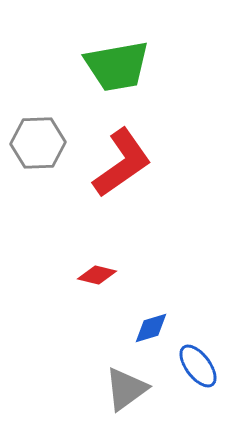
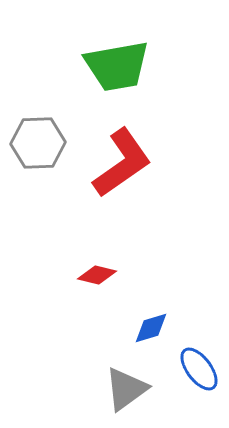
blue ellipse: moved 1 px right, 3 px down
